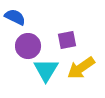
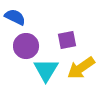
purple circle: moved 2 px left
